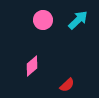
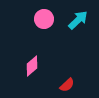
pink circle: moved 1 px right, 1 px up
